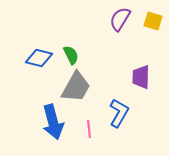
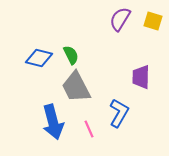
gray trapezoid: rotated 124 degrees clockwise
pink line: rotated 18 degrees counterclockwise
